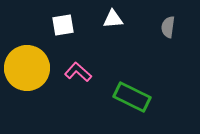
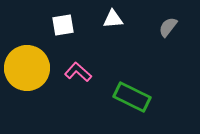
gray semicircle: rotated 30 degrees clockwise
